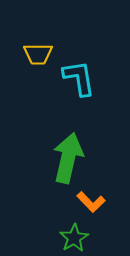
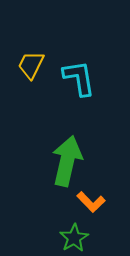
yellow trapezoid: moved 7 px left, 11 px down; rotated 116 degrees clockwise
green arrow: moved 1 px left, 3 px down
